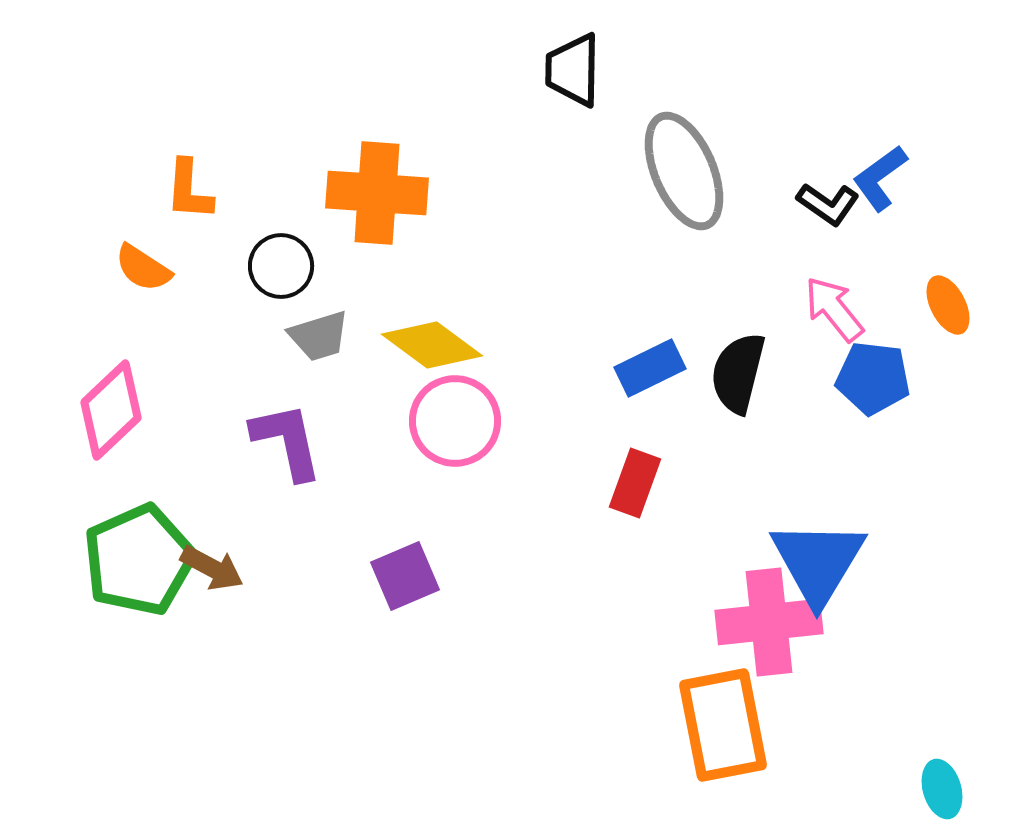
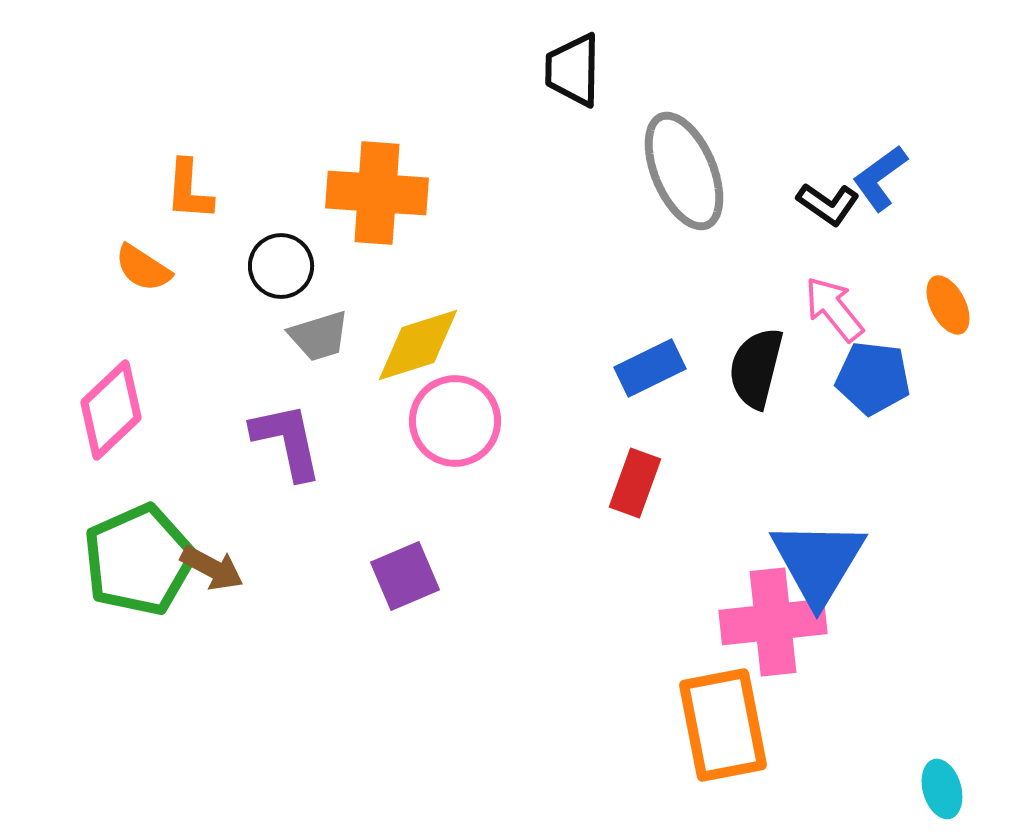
yellow diamond: moved 14 px left; rotated 54 degrees counterclockwise
black semicircle: moved 18 px right, 5 px up
pink cross: moved 4 px right
